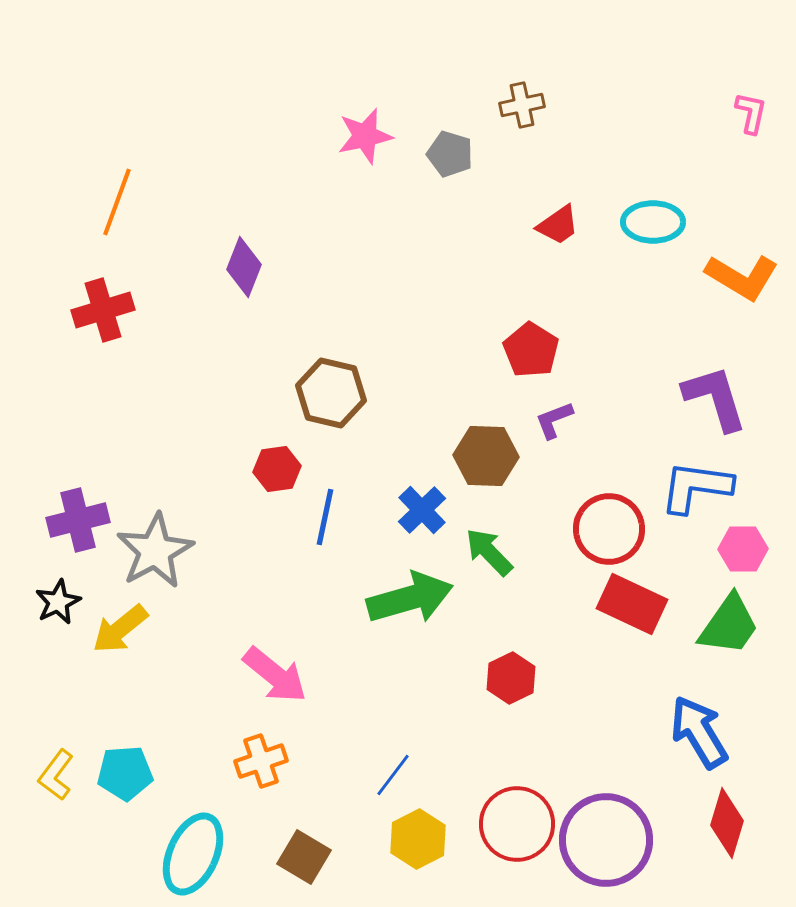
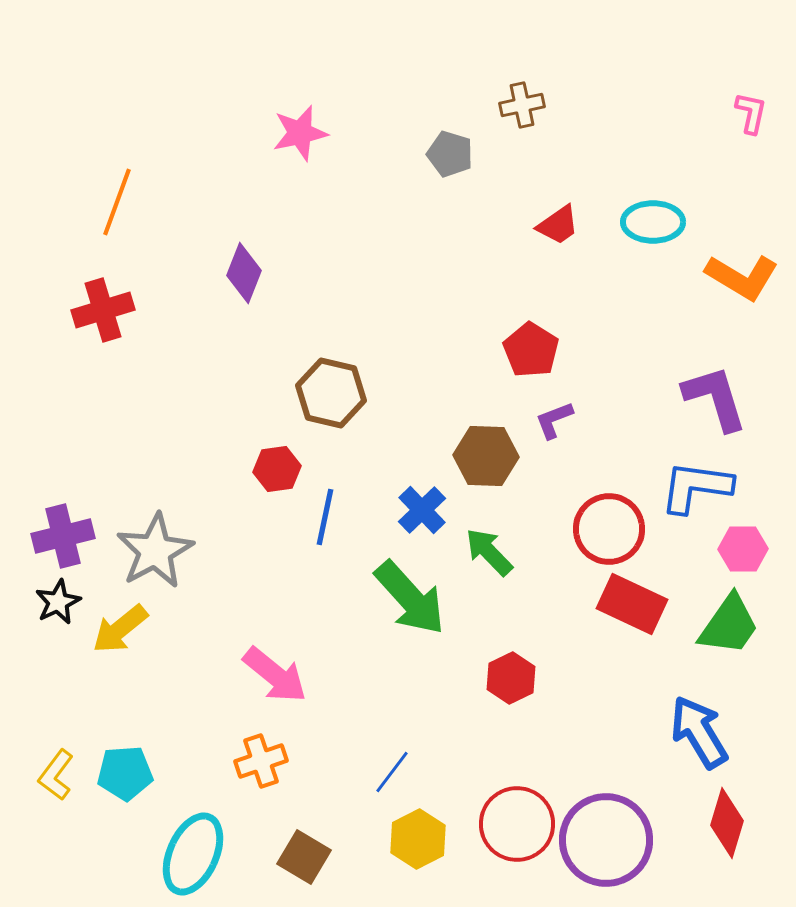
pink star at (365, 136): moved 65 px left, 3 px up
purple diamond at (244, 267): moved 6 px down
purple cross at (78, 520): moved 15 px left, 16 px down
green arrow at (410, 598): rotated 64 degrees clockwise
blue line at (393, 775): moved 1 px left, 3 px up
